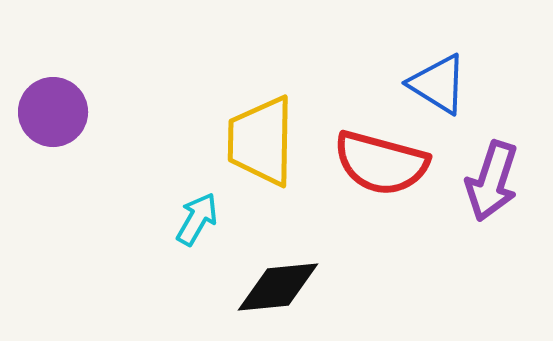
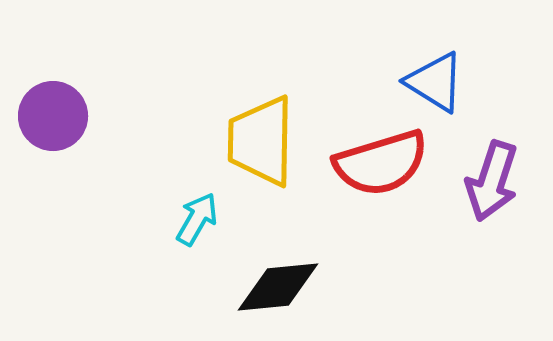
blue triangle: moved 3 px left, 2 px up
purple circle: moved 4 px down
red semicircle: rotated 32 degrees counterclockwise
